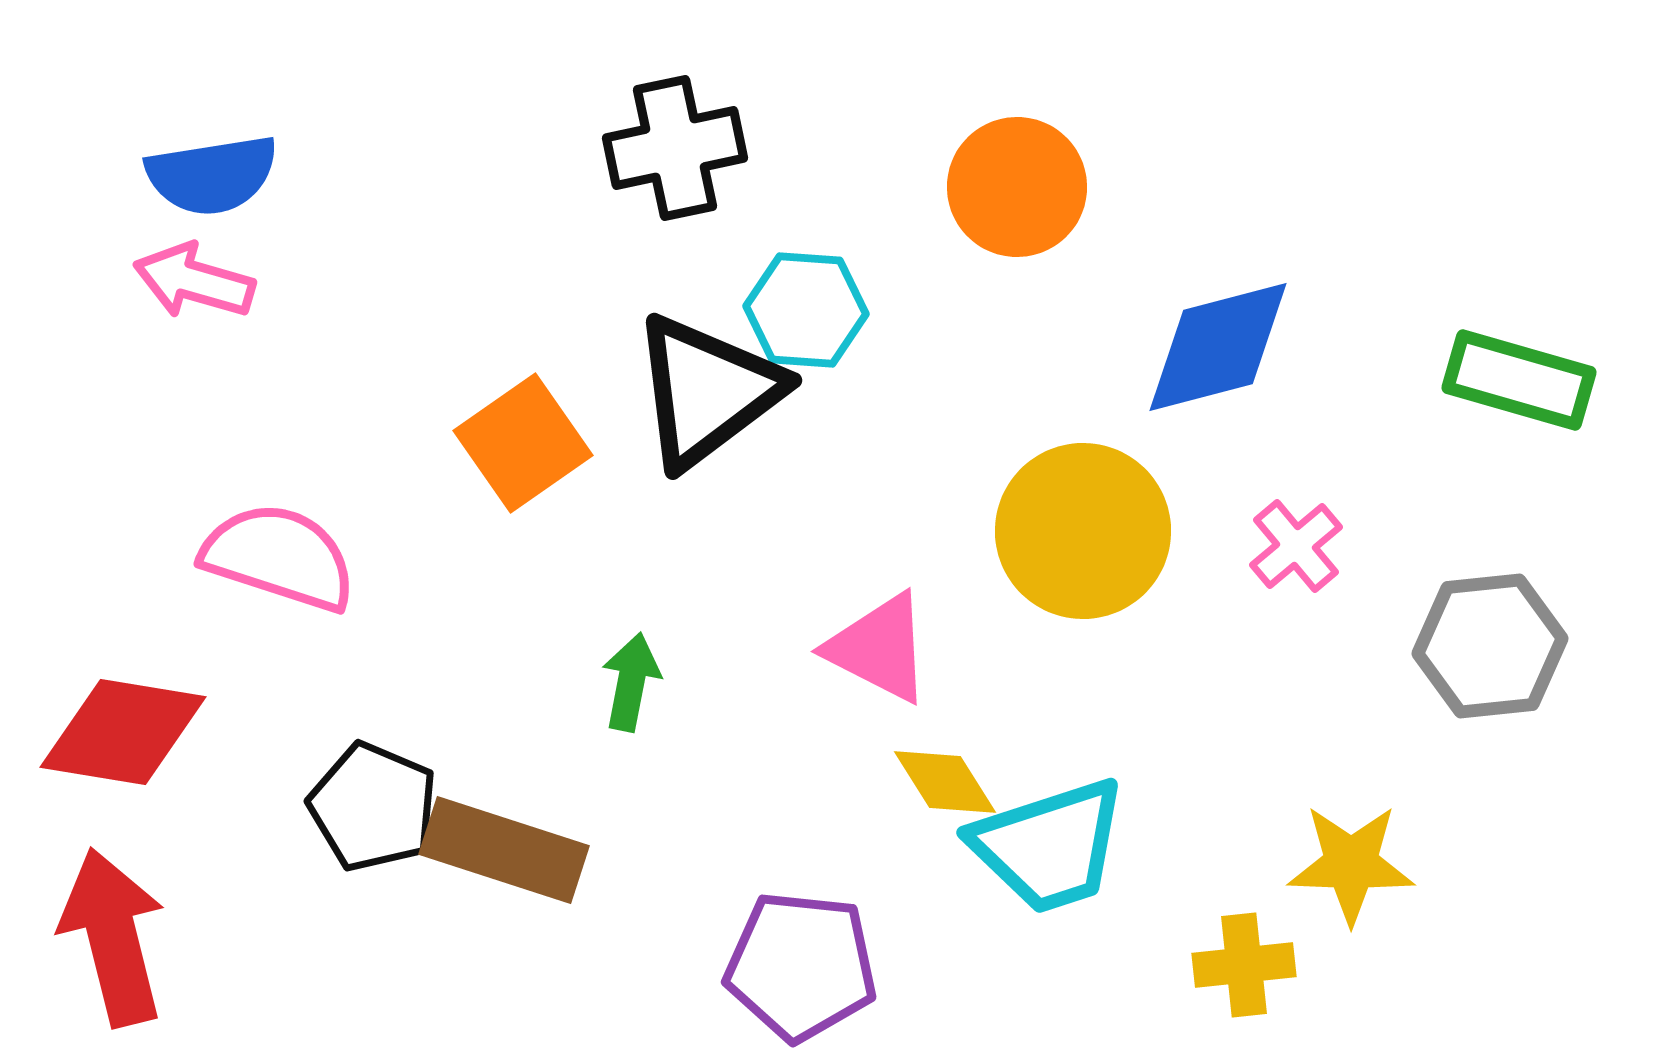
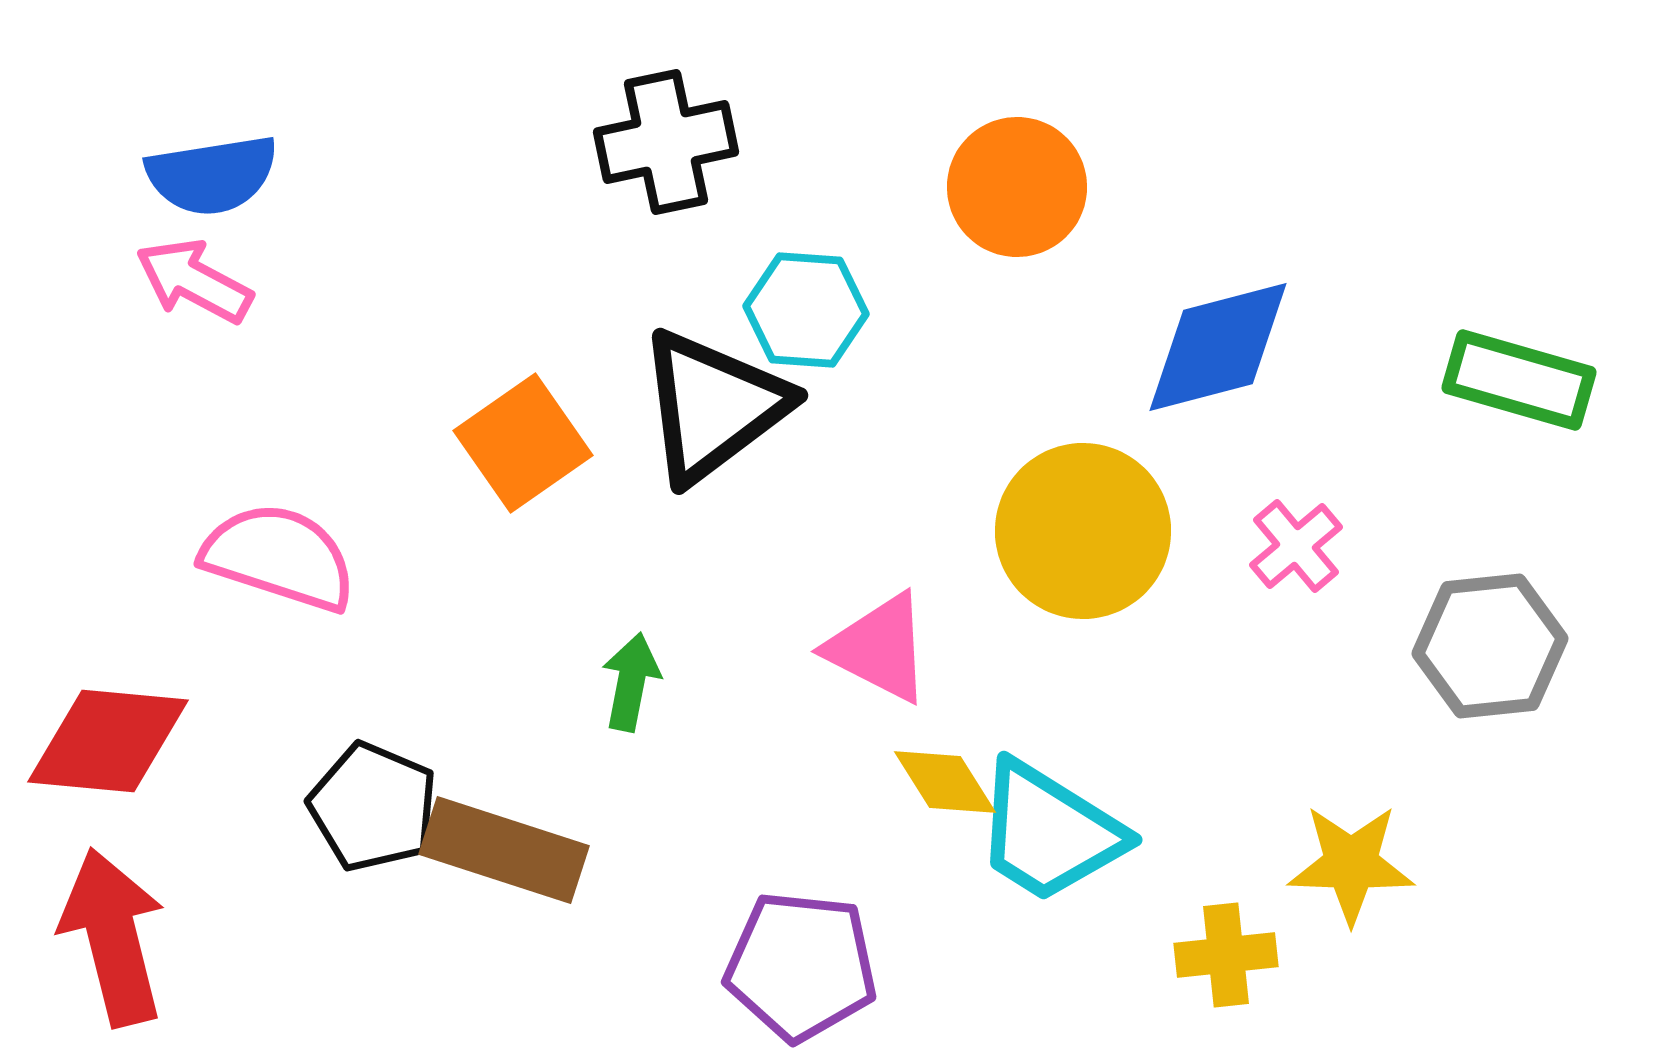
black cross: moved 9 px left, 6 px up
pink arrow: rotated 12 degrees clockwise
black triangle: moved 6 px right, 15 px down
red diamond: moved 15 px left, 9 px down; rotated 4 degrees counterclockwise
cyan trapezoid: moved 14 px up; rotated 50 degrees clockwise
yellow cross: moved 18 px left, 10 px up
